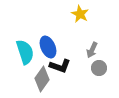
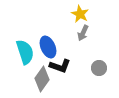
gray arrow: moved 9 px left, 17 px up
